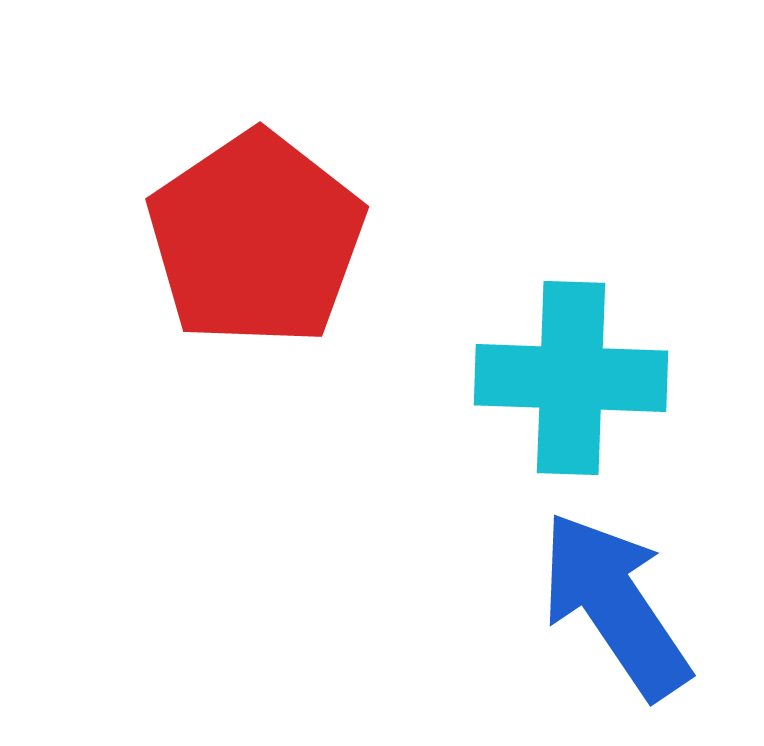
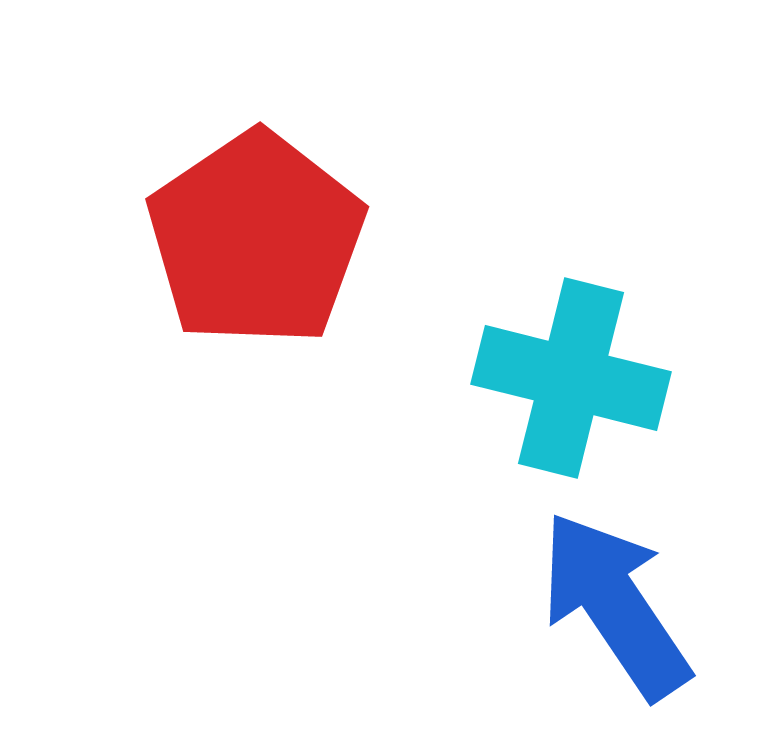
cyan cross: rotated 12 degrees clockwise
